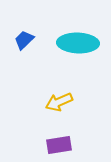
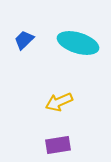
cyan ellipse: rotated 15 degrees clockwise
purple rectangle: moved 1 px left
